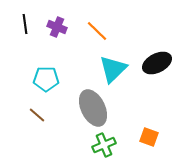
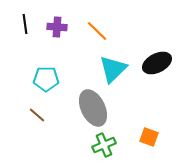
purple cross: rotated 18 degrees counterclockwise
